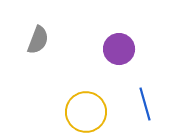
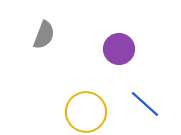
gray semicircle: moved 6 px right, 5 px up
blue line: rotated 32 degrees counterclockwise
